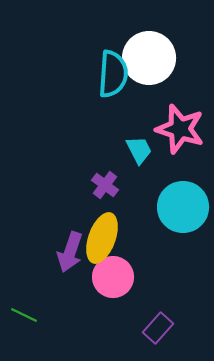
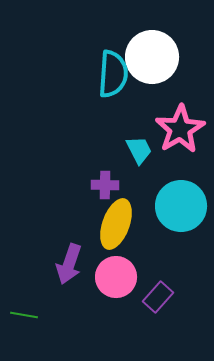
white circle: moved 3 px right, 1 px up
pink star: rotated 24 degrees clockwise
purple cross: rotated 36 degrees counterclockwise
cyan circle: moved 2 px left, 1 px up
yellow ellipse: moved 14 px right, 14 px up
purple arrow: moved 1 px left, 12 px down
pink circle: moved 3 px right
green line: rotated 16 degrees counterclockwise
purple rectangle: moved 31 px up
